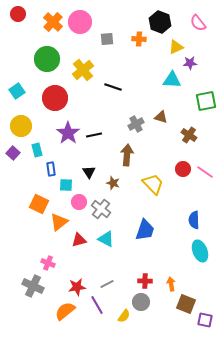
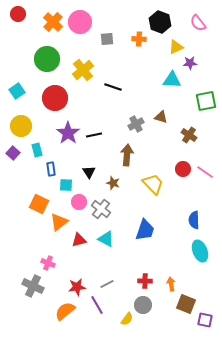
gray circle at (141, 302): moved 2 px right, 3 px down
yellow semicircle at (124, 316): moved 3 px right, 3 px down
